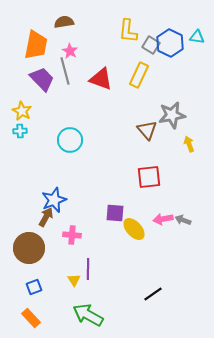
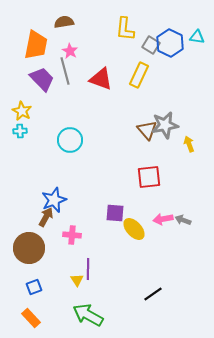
yellow L-shape: moved 3 px left, 2 px up
gray star: moved 7 px left, 10 px down
yellow triangle: moved 3 px right
